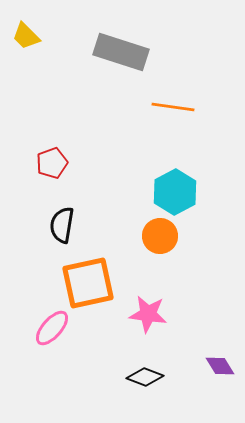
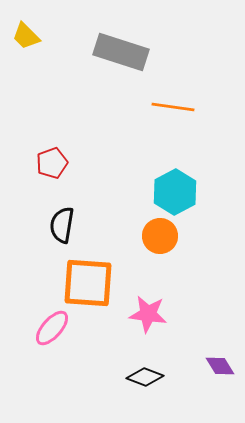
orange square: rotated 16 degrees clockwise
